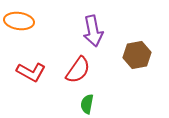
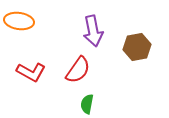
brown hexagon: moved 8 px up
